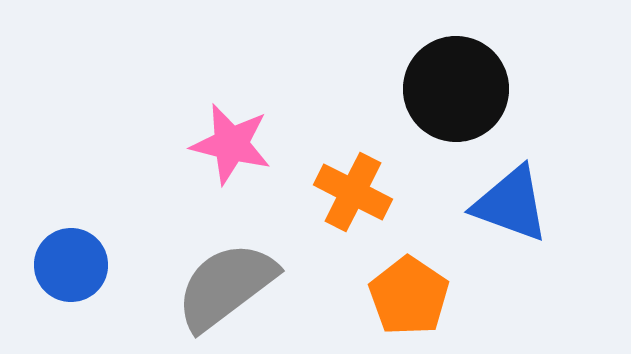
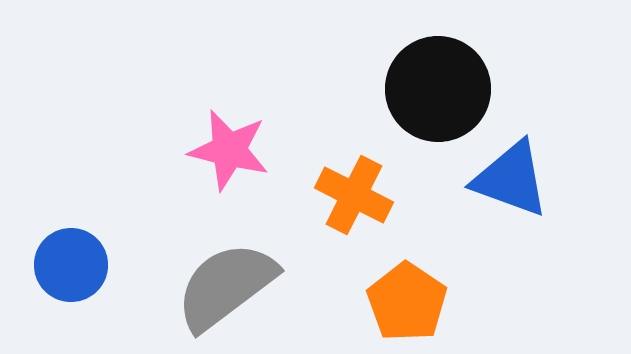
black circle: moved 18 px left
pink star: moved 2 px left, 6 px down
orange cross: moved 1 px right, 3 px down
blue triangle: moved 25 px up
orange pentagon: moved 2 px left, 6 px down
